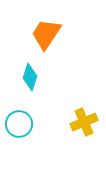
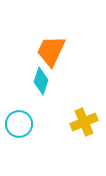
orange trapezoid: moved 5 px right, 17 px down; rotated 8 degrees counterclockwise
cyan diamond: moved 11 px right, 4 px down
